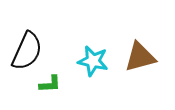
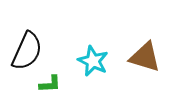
brown triangle: moved 5 px right; rotated 32 degrees clockwise
cyan star: rotated 12 degrees clockwise
